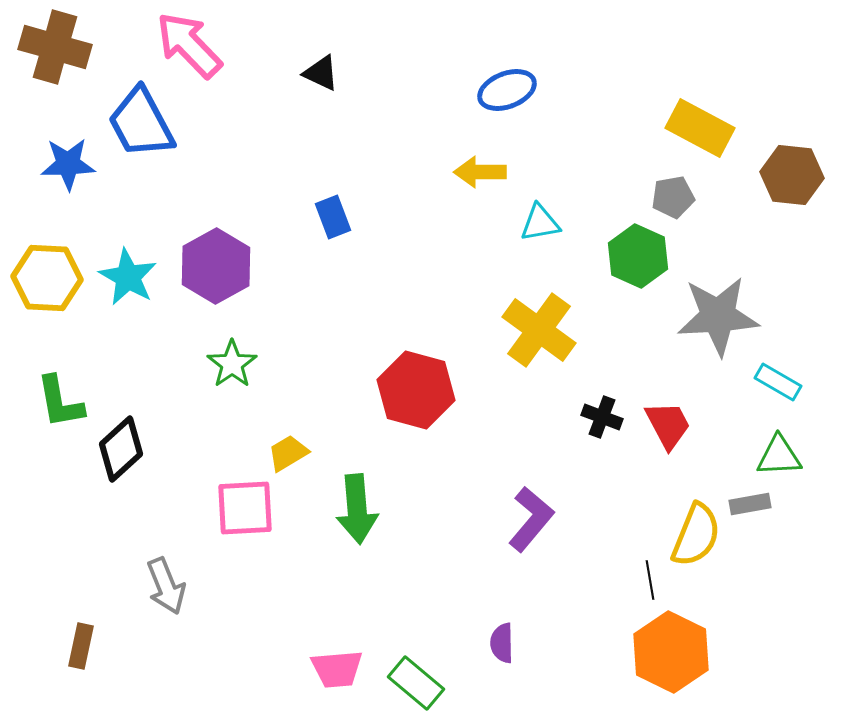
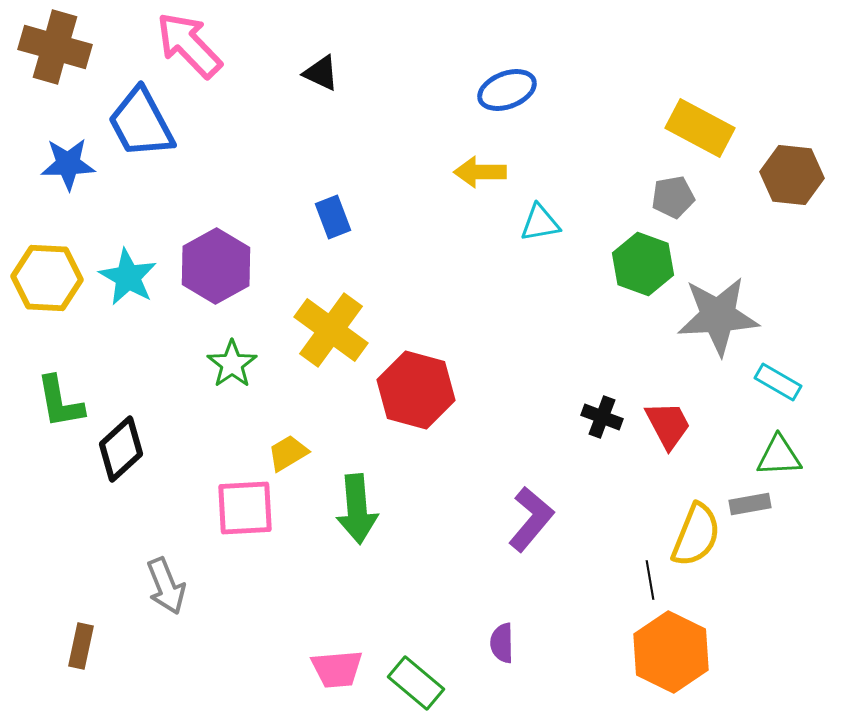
green hexagon: moved 5 px right, 8 px down; rotated 4 degrees counterclockwise
yellow cross: moved 208 px left
